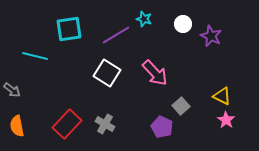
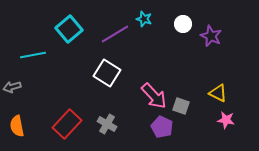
cyan square: rotated 32 degrees counterclockwise
purple line: moved 1 px left, 1 px up
cyan line: moved 2 px left, 1 px up; rotated 25 degrees counterclockwise
pink arrow: moved 1 px left, 23 px down
gray arrow: moved 3 px up; rotated 126 degrees clockwise
yellow triangle: moved 4 px left, 3 px up
gray square: rotated 30 degrees counterclockwise
pink star: rotated 24 degrees counterclockwise
gray cross: moved 2 px right
